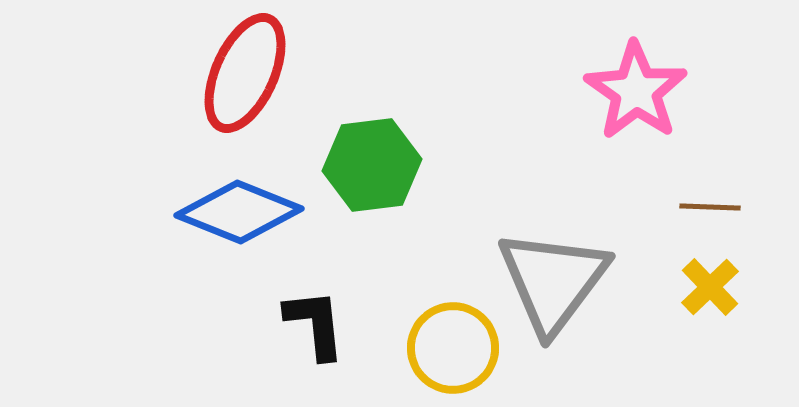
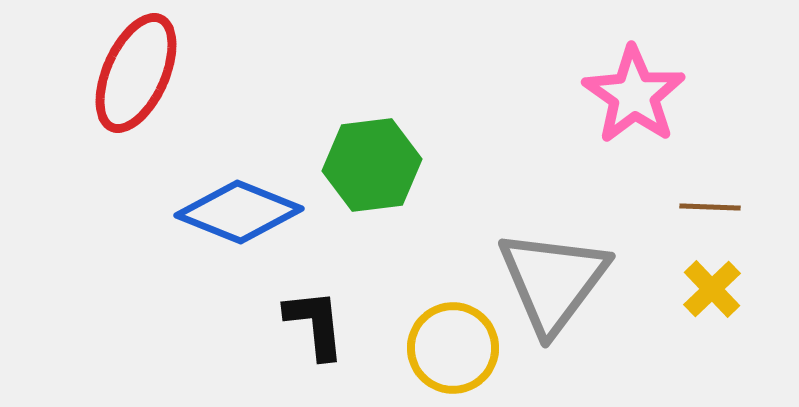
red ellipse: moved 109 px left
pink star: moved 2 px left, 4 px down
yellow cross: moved 2 px right, 2 px down
